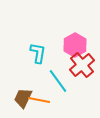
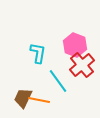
pink hexagon: rotated 10 degrees counterclockwise
